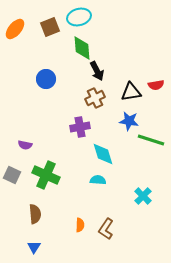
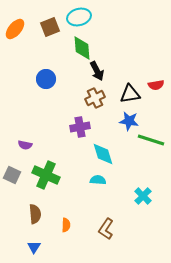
black triangle: moved 1 px left, 2 px down
orange semicircle: moved 14 px left
